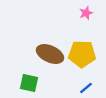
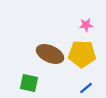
pink star: moved 12 px down; rotated 16 degrees clockwise
